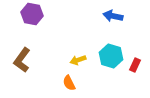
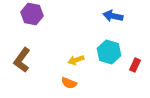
cyan hexagon: moved 2 px left, 4 px up
yellow arrow: moved 2 px left
orange semicircle: rotated 42 degrees counterclockwise
